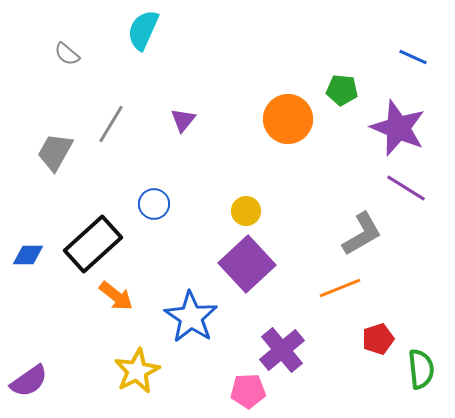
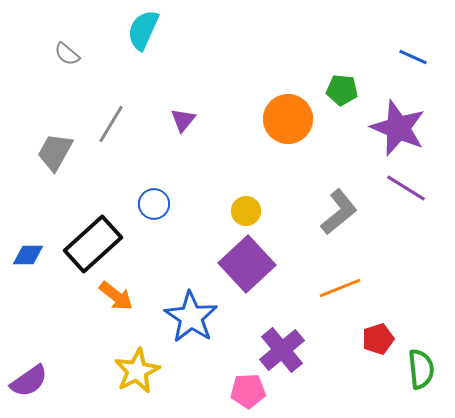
gray L-shape: moved 23 px left, 22 px up; rotated 9 degrees counterclockwise
